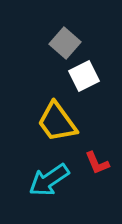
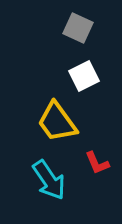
gray square: moved 13 px right, 15 px up; rotated 16 degrees counterclockwise
cyan arrow: rotated 90 degrees counterclockwise
